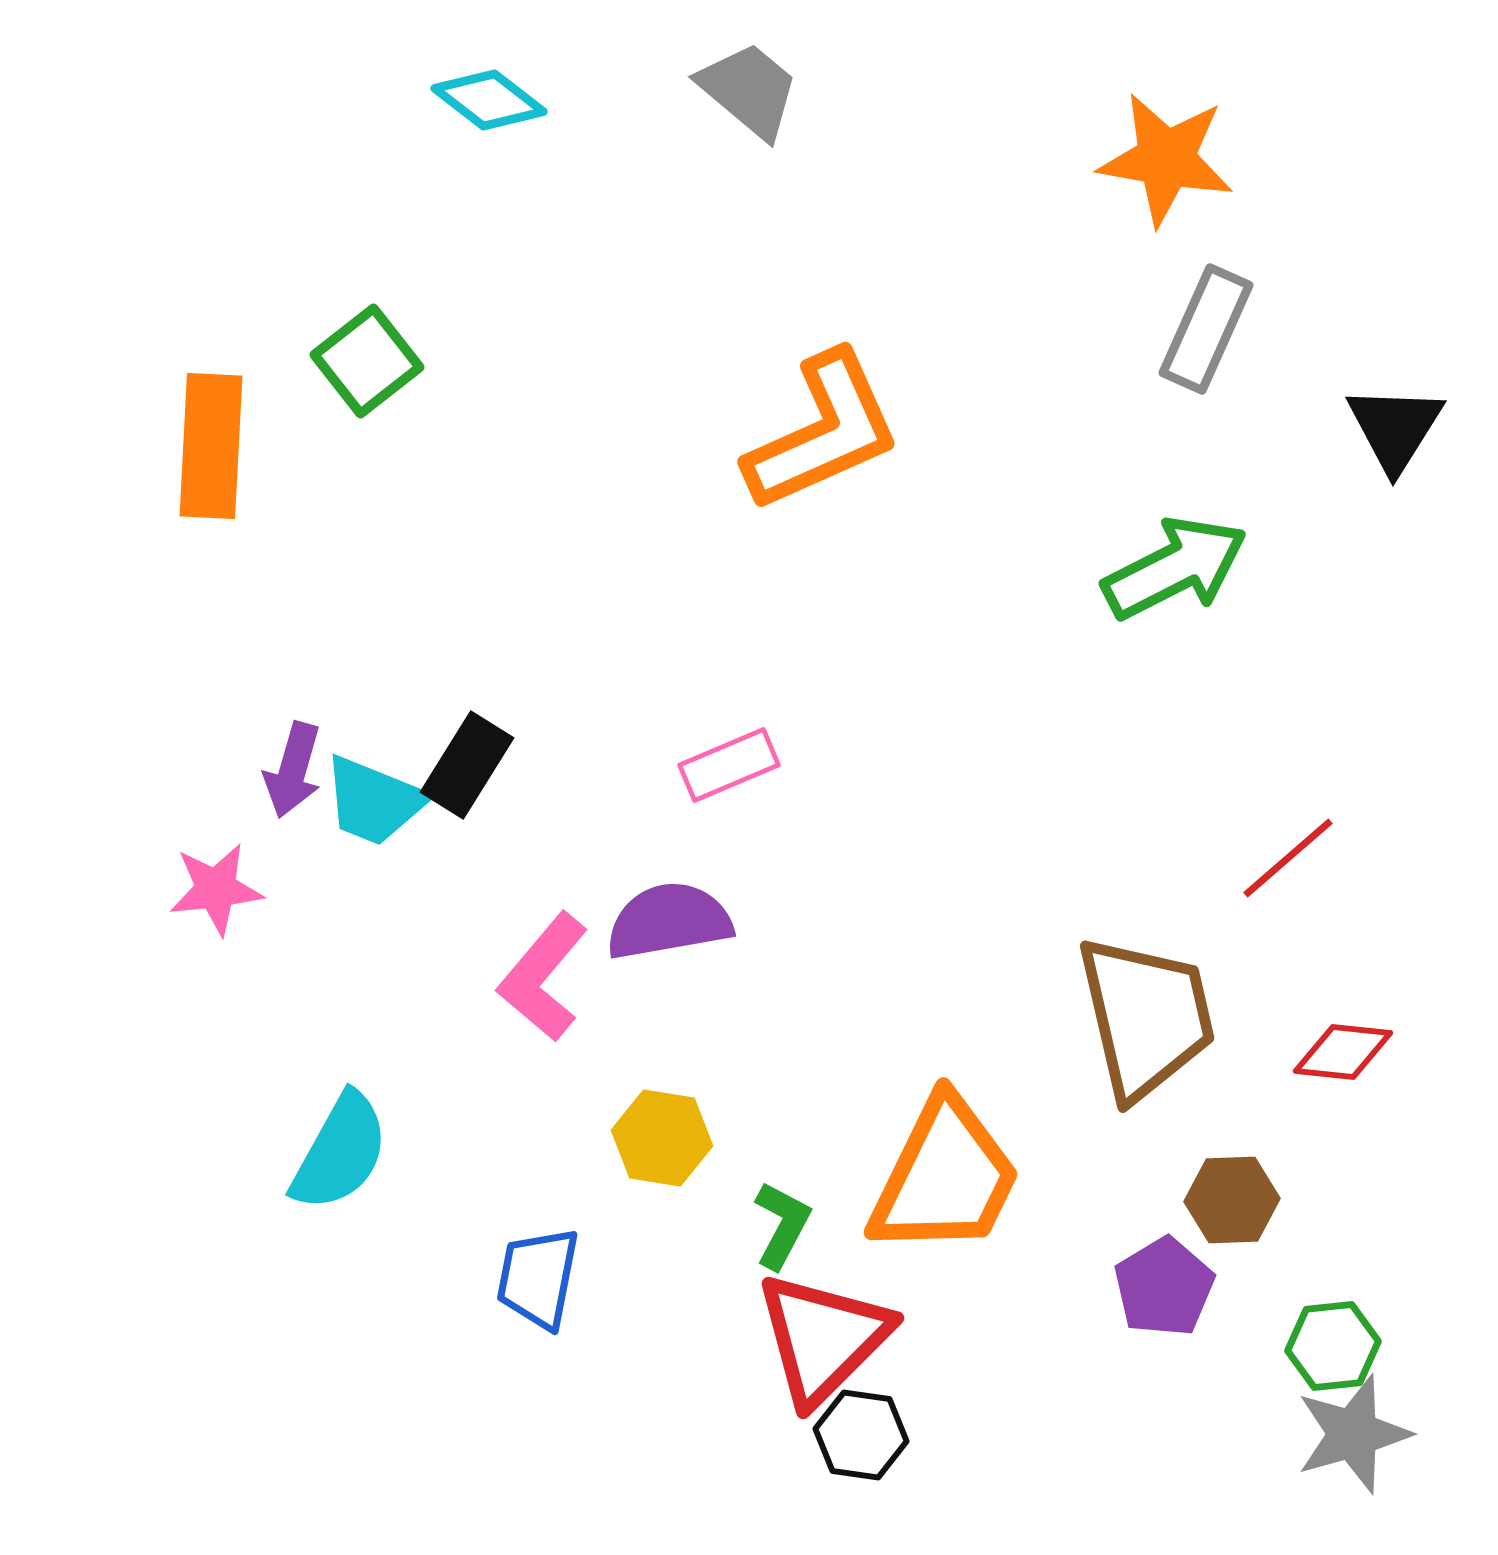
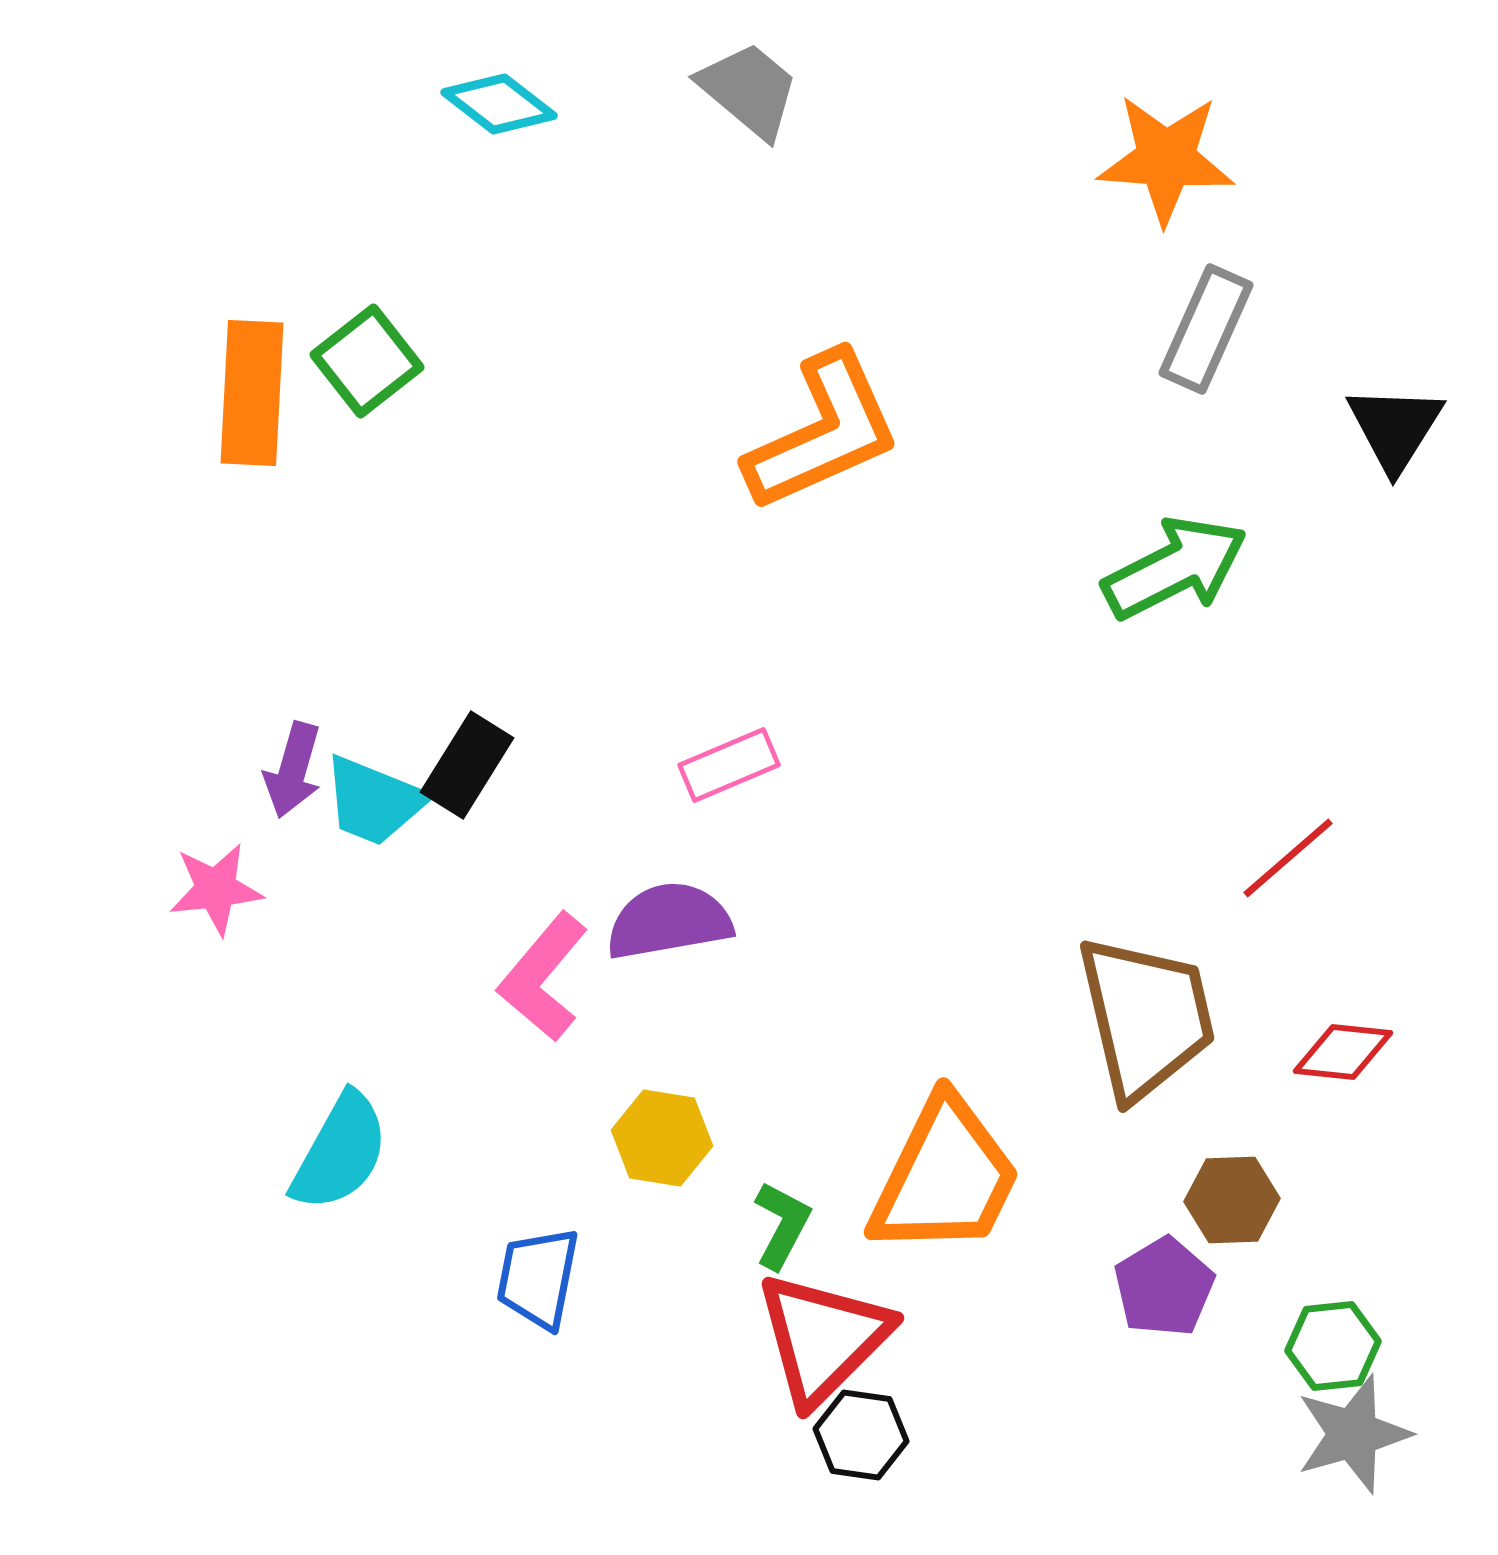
cyan diamond: moved 10 px right, 4 px down
orange star: rotated 6 degrees counterclockwise
orange rectangle: moved 41 px right, 53 px up
